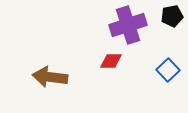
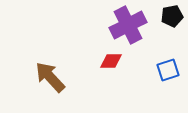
purple cross: rotated 9 degrees counterclockwise
blue square: rotated 25 degrees clockwise
brown arrow: rotated 40 degrees clockwise
